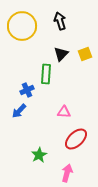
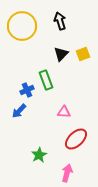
yellow square: moved 2 px left
green rectangle: moved 6 px down; rotated 24 degrees counterclockwise
